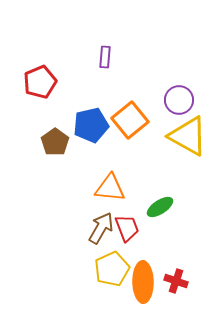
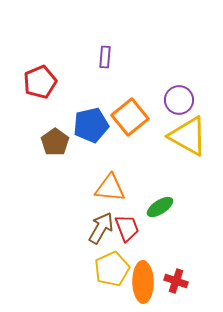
orange square: moved 3 px up
